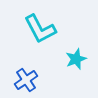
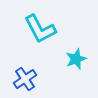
blue cross: moved 1 px left, 1 px up
